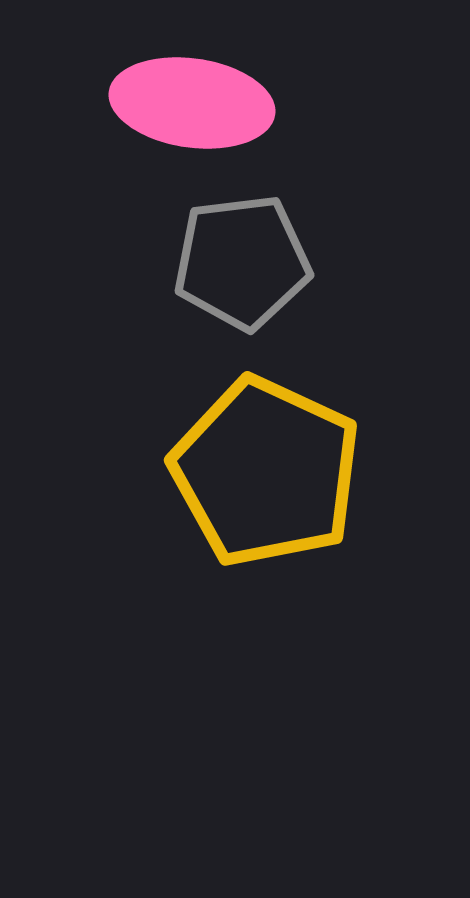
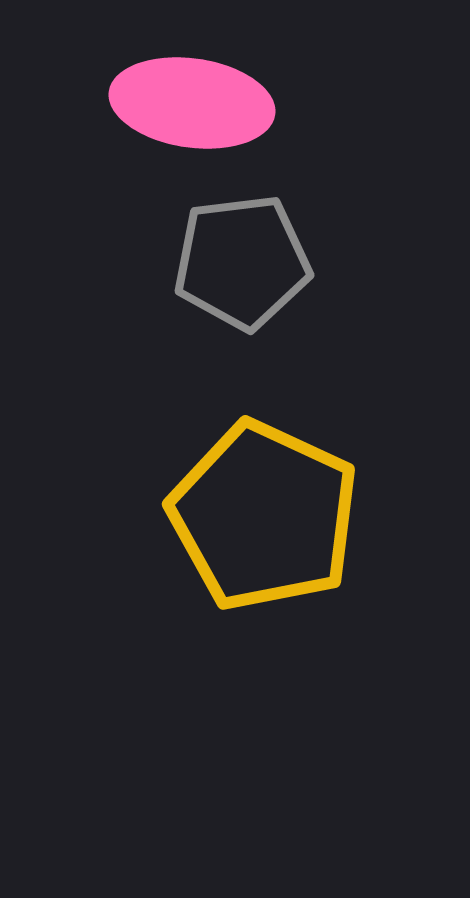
yellow pentagon: moved 2 px left, 44 px down
